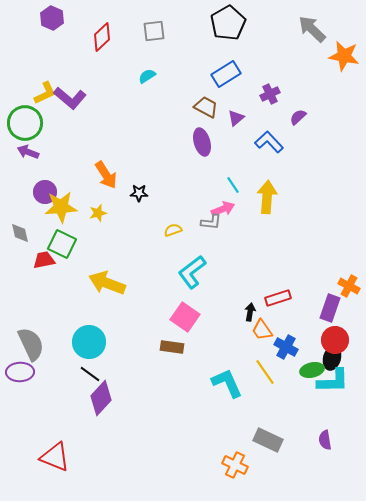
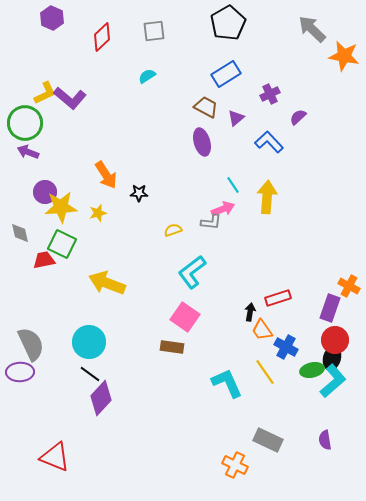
cyan L-shape at (333, 381): rotated 40 degrees counterclockwise
